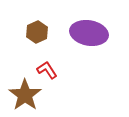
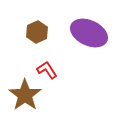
purple ellipse: rotated 15 degrees clockwise
